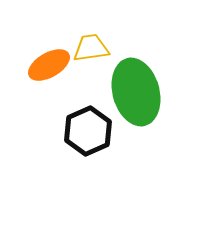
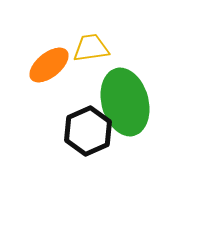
orange ellipse: rotated 9 degrees counterclockwise
green ellipse: moved 11 px left, 10 px down
